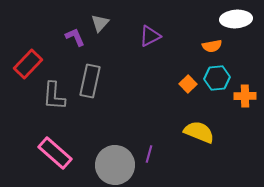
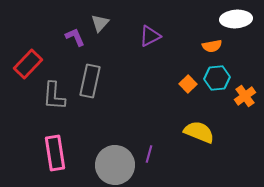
orange cross: rotated 35 degrees counterclockwise
pink rectangle: rotated 40 degrees clockwise
